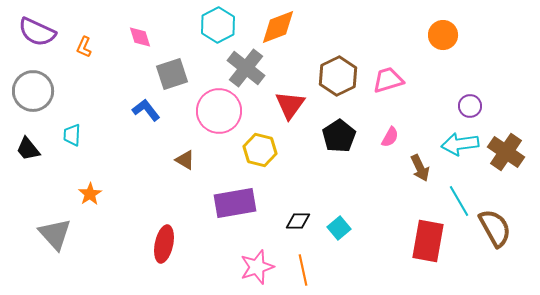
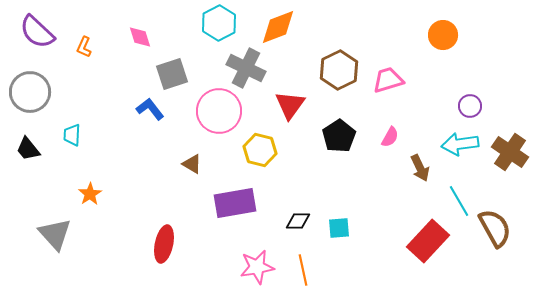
cyan hexagon: moved 1 px right, 2 px up
purple semicircle: rotated 18 degrees clockwise
gray cross: rotated 12 degrees counterclockwise
brown hexagon: moved 1 px right, 6 px up
gray circle: moved 3 px left, 1 px down
blue L-shape: moved 4 px right, 1 px up
brown cross: moved 4 px right
brown triangle: moved 7 px right, 4 px down
cyan square: rotated 35 degrees clockwise
red rectangle: rotated 33 degrees clockwise
pink star: rotated 8 degrees clockwise
